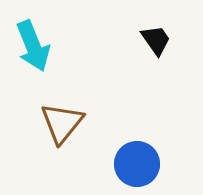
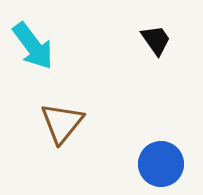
cyan arrow: rotated 15 degrees counterclockwise
blue circle: moved 24 px right
